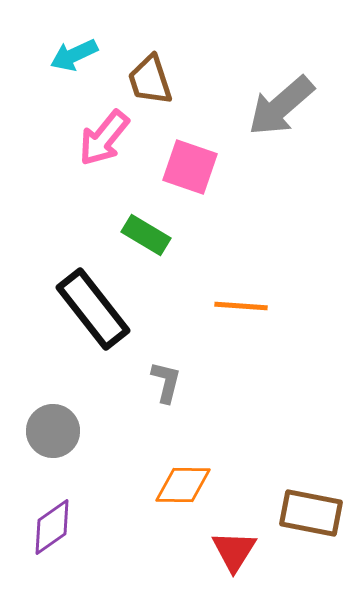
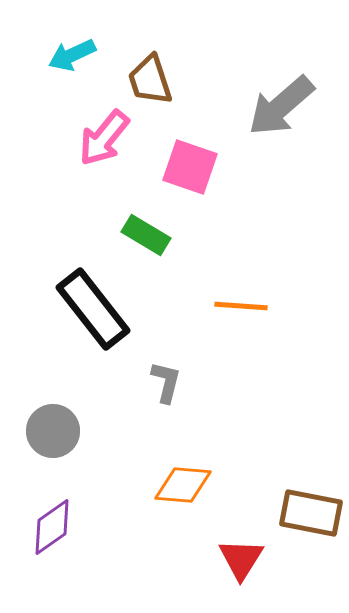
cyan arrow: moved 2 px left
orange diamond: rotated 4 degrees clockwise
red triangle: moved 7 px right, 8 px down
